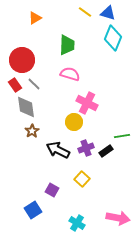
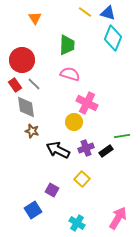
orange triangle: rotated 32 degrees counterclockwise
brown star: rotated 24 degrees counterclockwise
pink arrow: rotated 70 degrees counterclockwise
